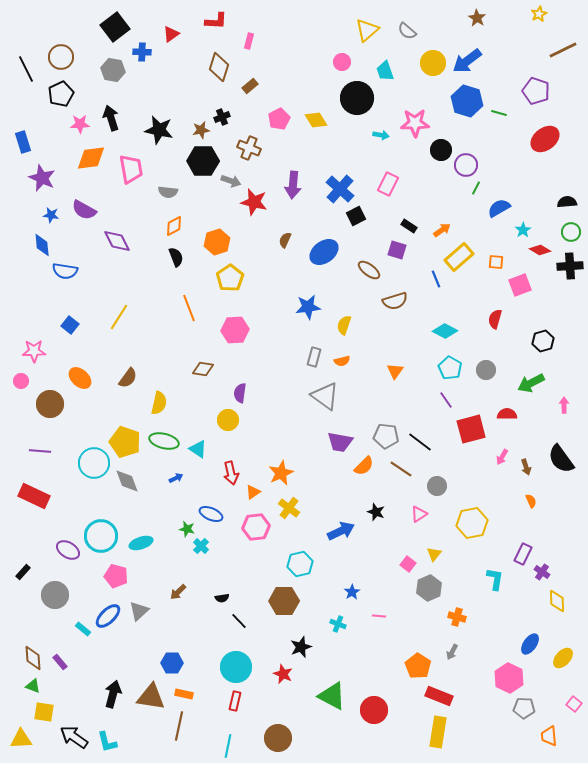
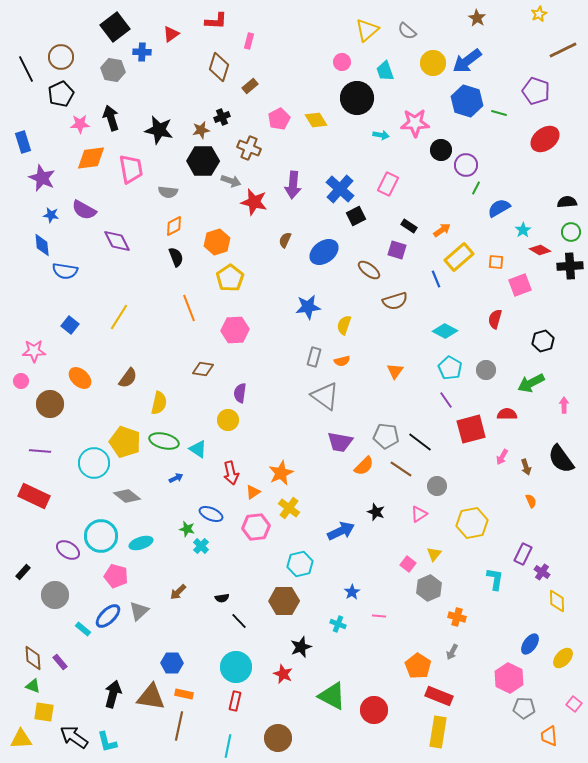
gray diamond at (127, 481): moved 15 px down; rotated 32 degrees counterclockwise
